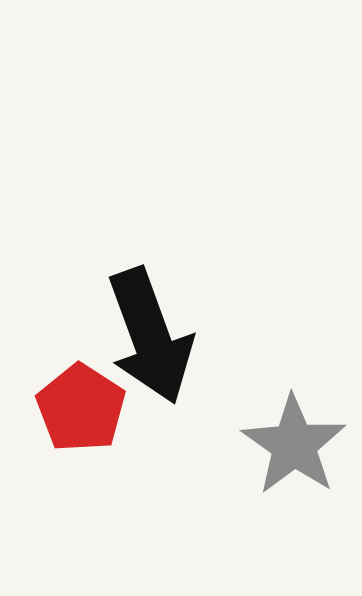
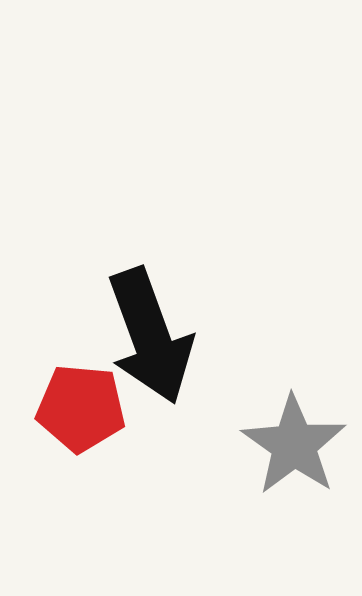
red pentagon: rotated 28 degrees counterclockwise
